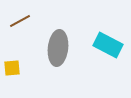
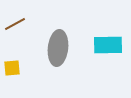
brown line: moved 5 px left, 3 px down
cyan rectangle: rotated 28 degrees counterclockwise
